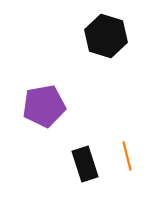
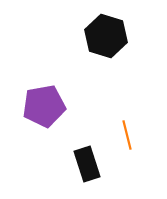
orange line: moved 21 px up
black rectangle: moved 2 px right
